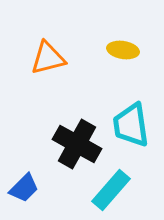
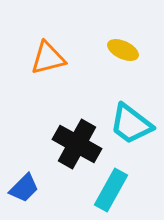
yellow ellipse: rotated 16 degrees clockwise
cyan trapezoid: moved 1 px up; rotated 45 degrees counterclockwise
cyan rectangle: rotated 12 degrees counterclockwise
